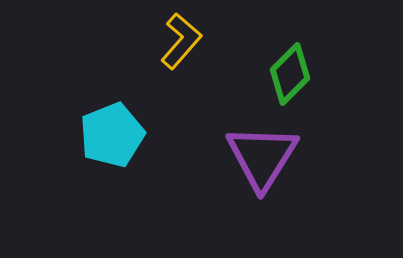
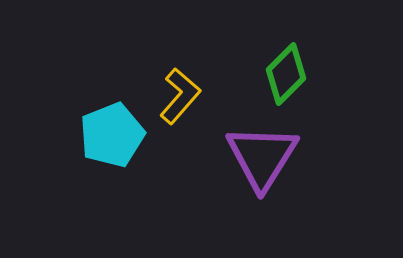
yellow L-shape: moved 1 px left, 55 px down
green diamond: moved 4 px left
